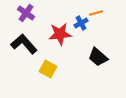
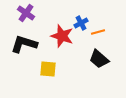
orange line: moved 2 px right, 19 px down
red star: moved 2 px right, 2 px down; rotated 25 degrees clockwise
black L-shape: rotated 32 degrees counterclockwise
black trapezoid: moved 1 px right, 2 px down
yellow square: rotated 24 degrees counterclockwise
